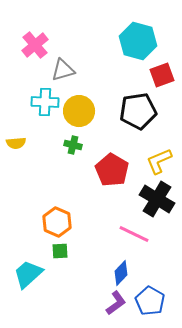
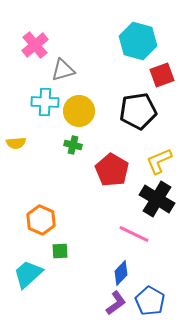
orange hexagon: moved 16 px left, 2 px up
